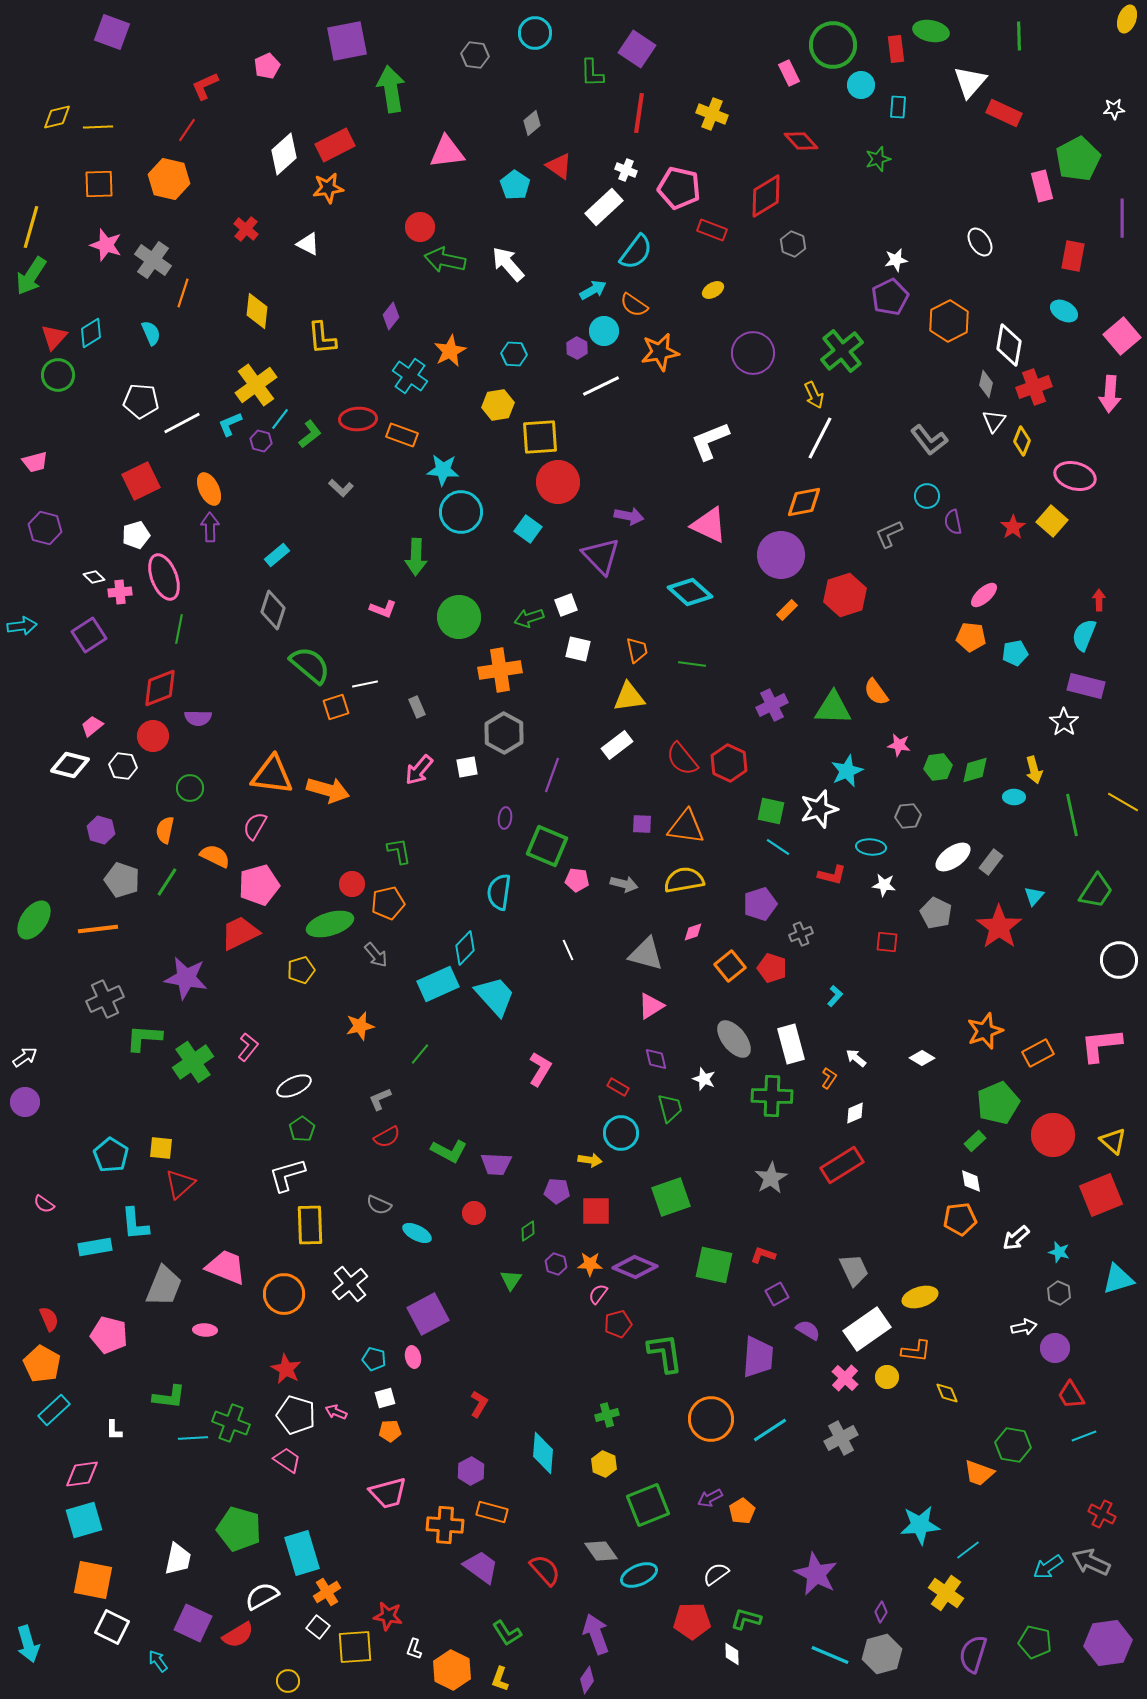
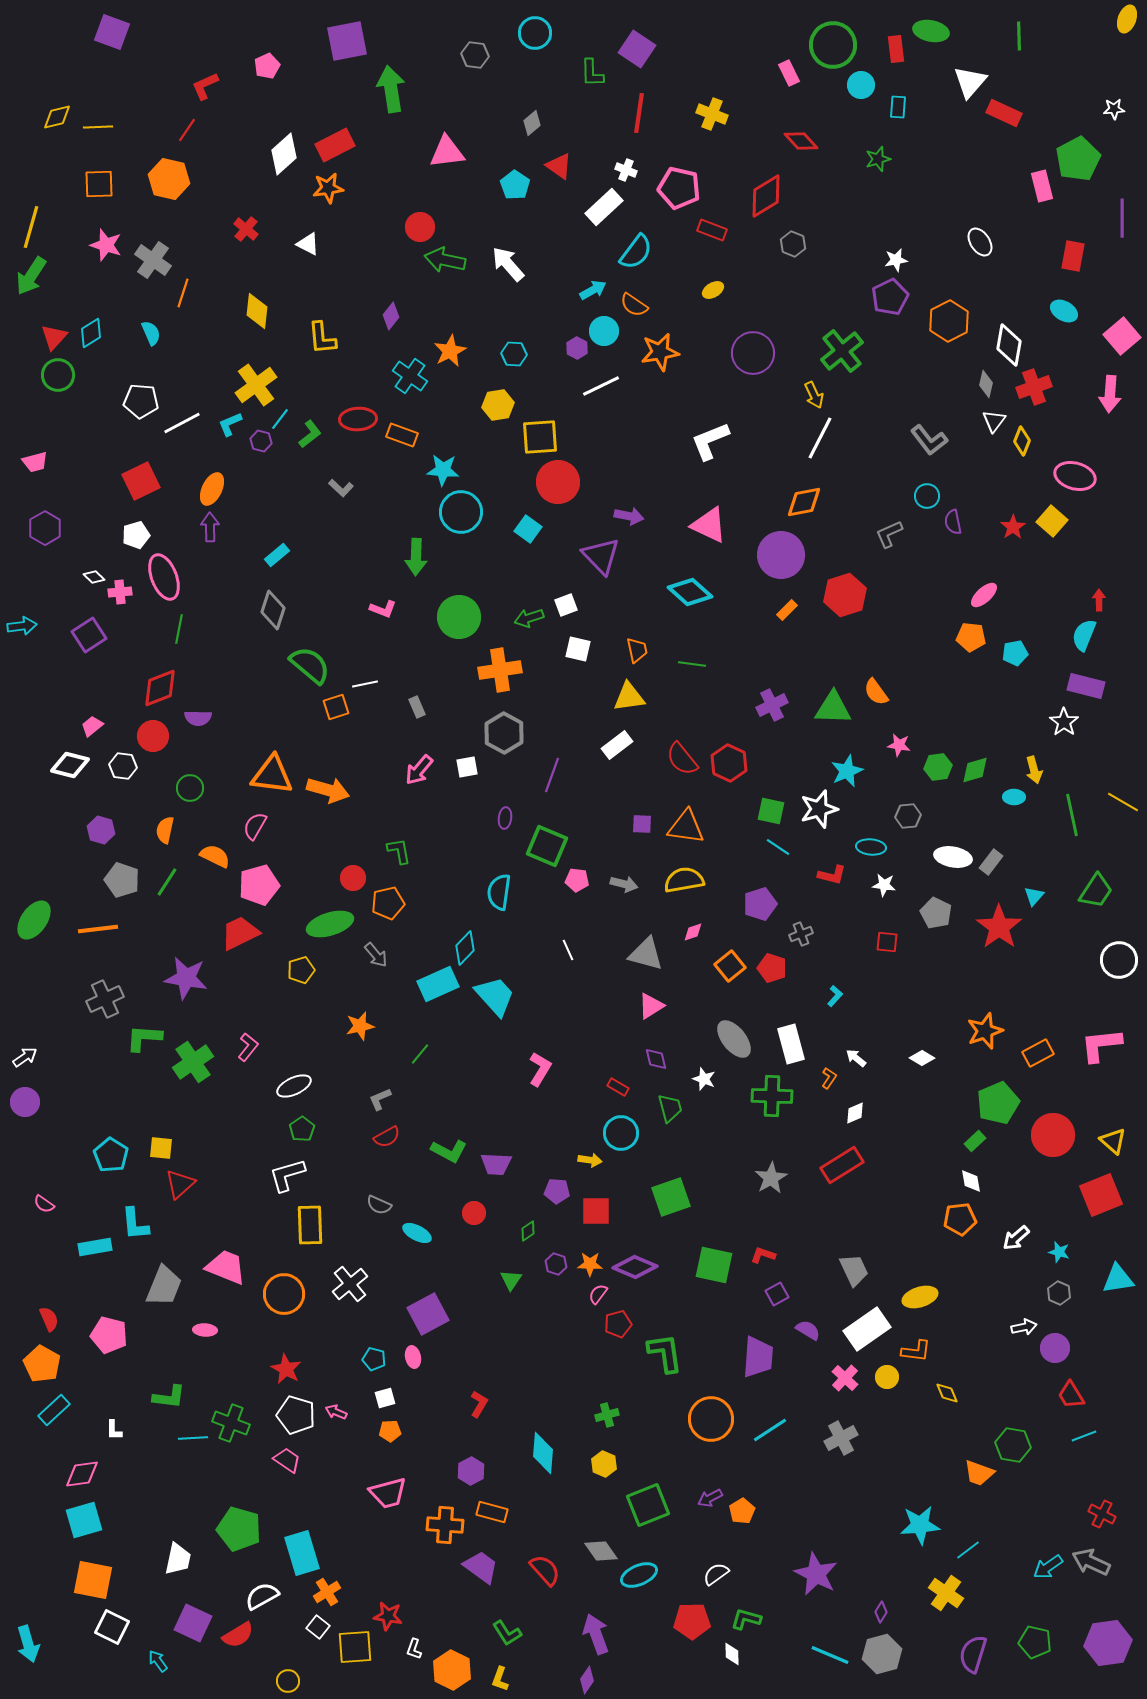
orange ellipse at (209, 489): moved 3 px right; rotated 52 degrees clockwise
purple hexagon at (45, 528): rotated 16 degrees clockwise
white ellipse at (953, 857): rotated 45 degrees clockwise
red circle at (352, 884): moved 1 px right, 6 px up
cyan triangle at (1118, 1279): rotated 8 degrees clockwise
